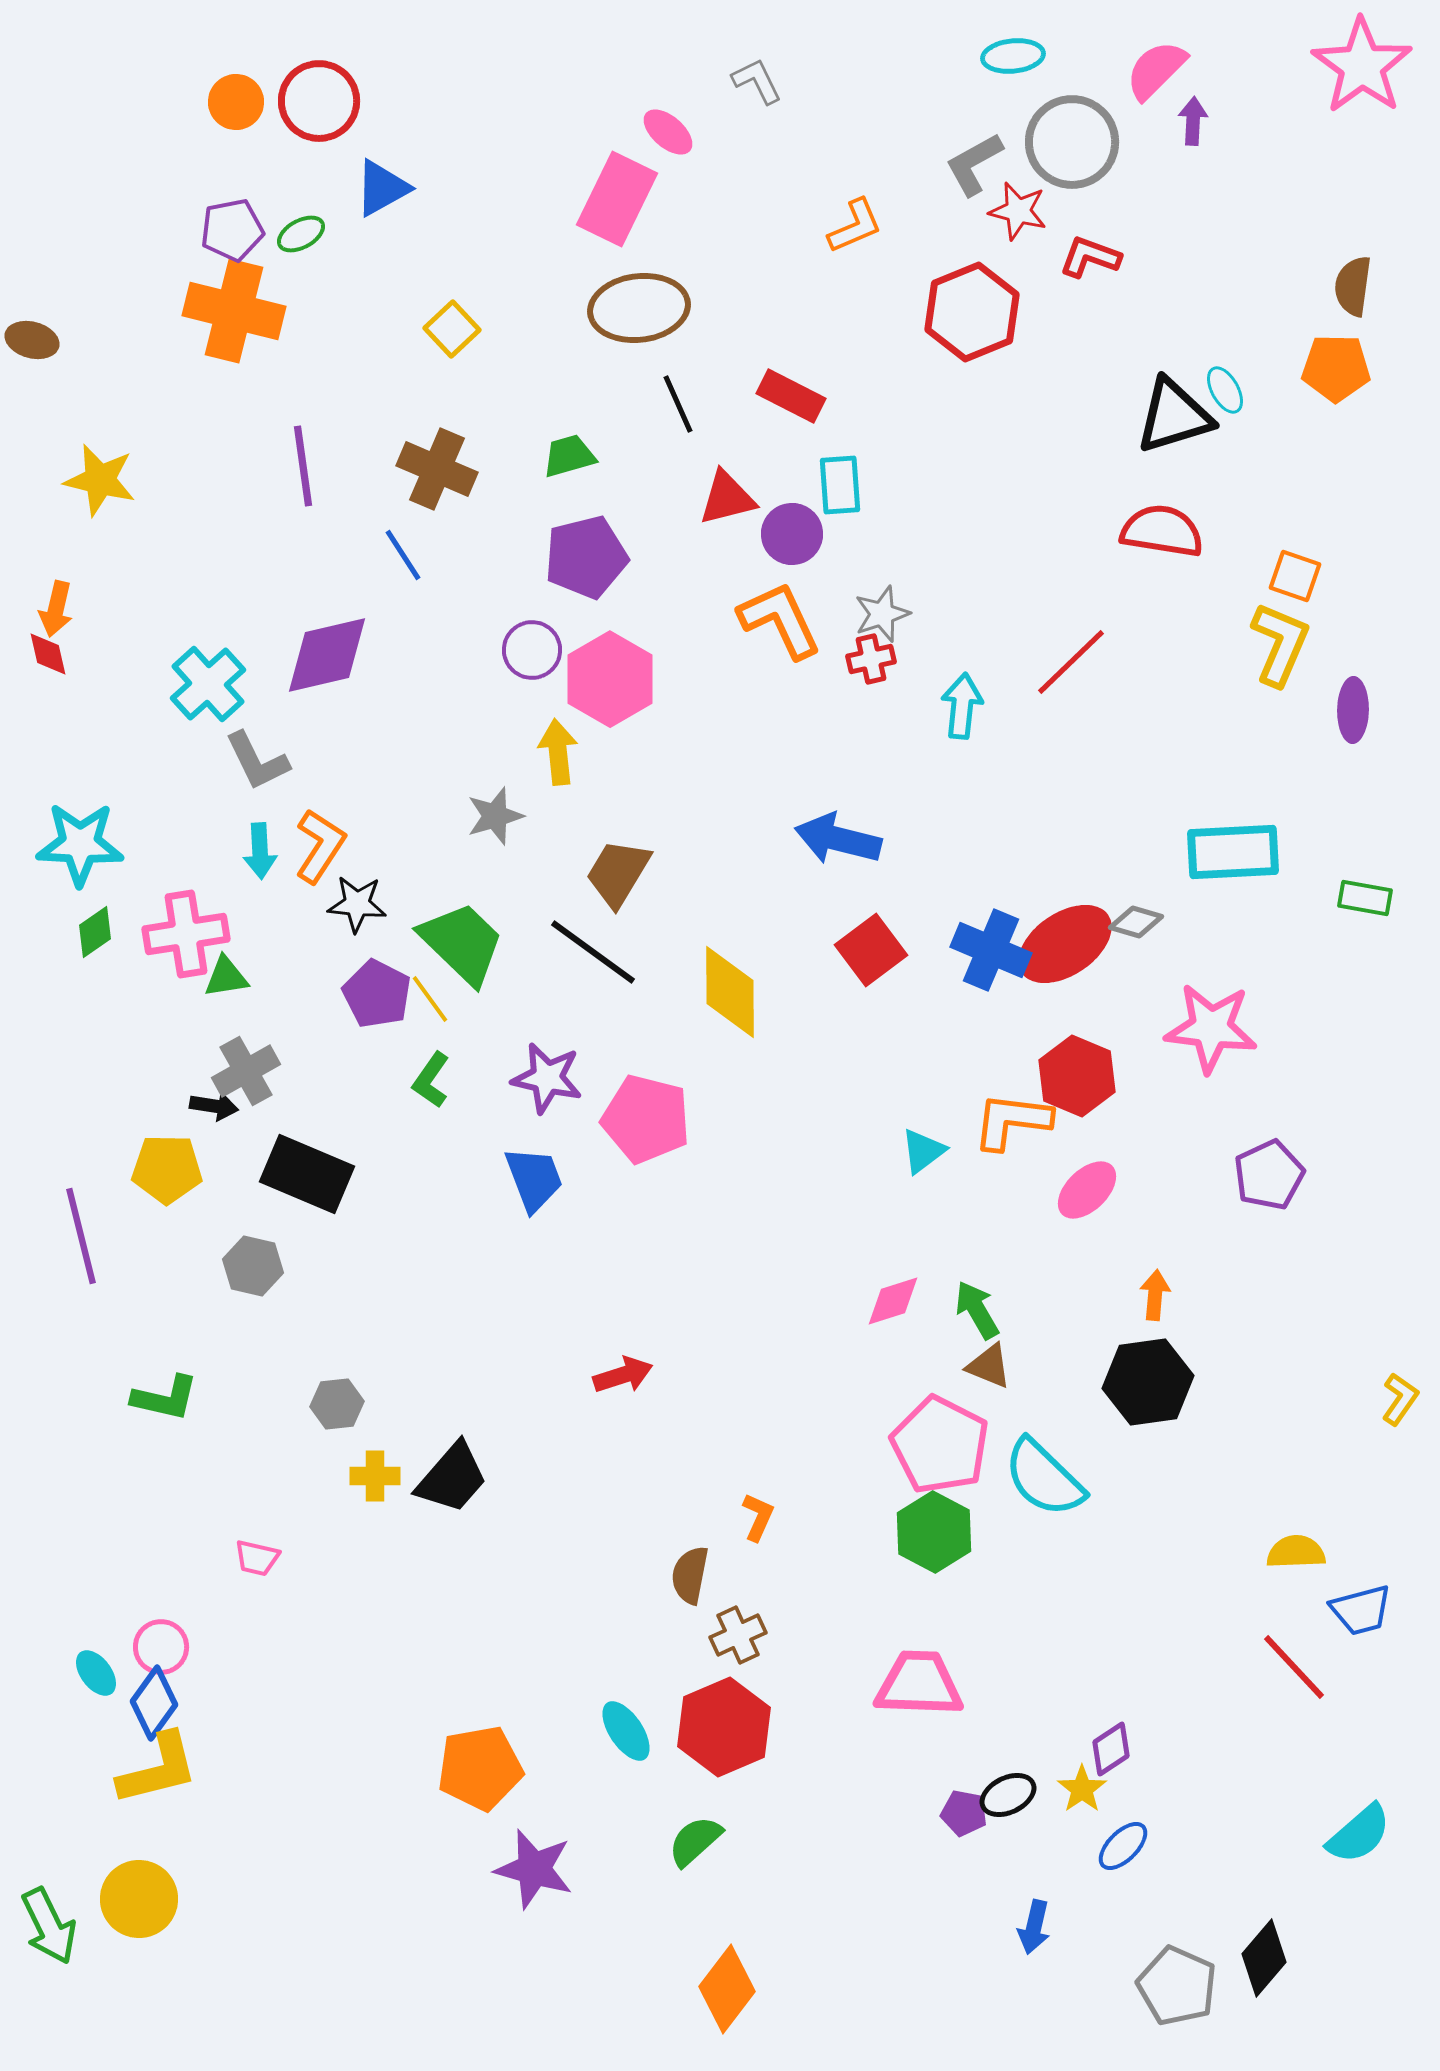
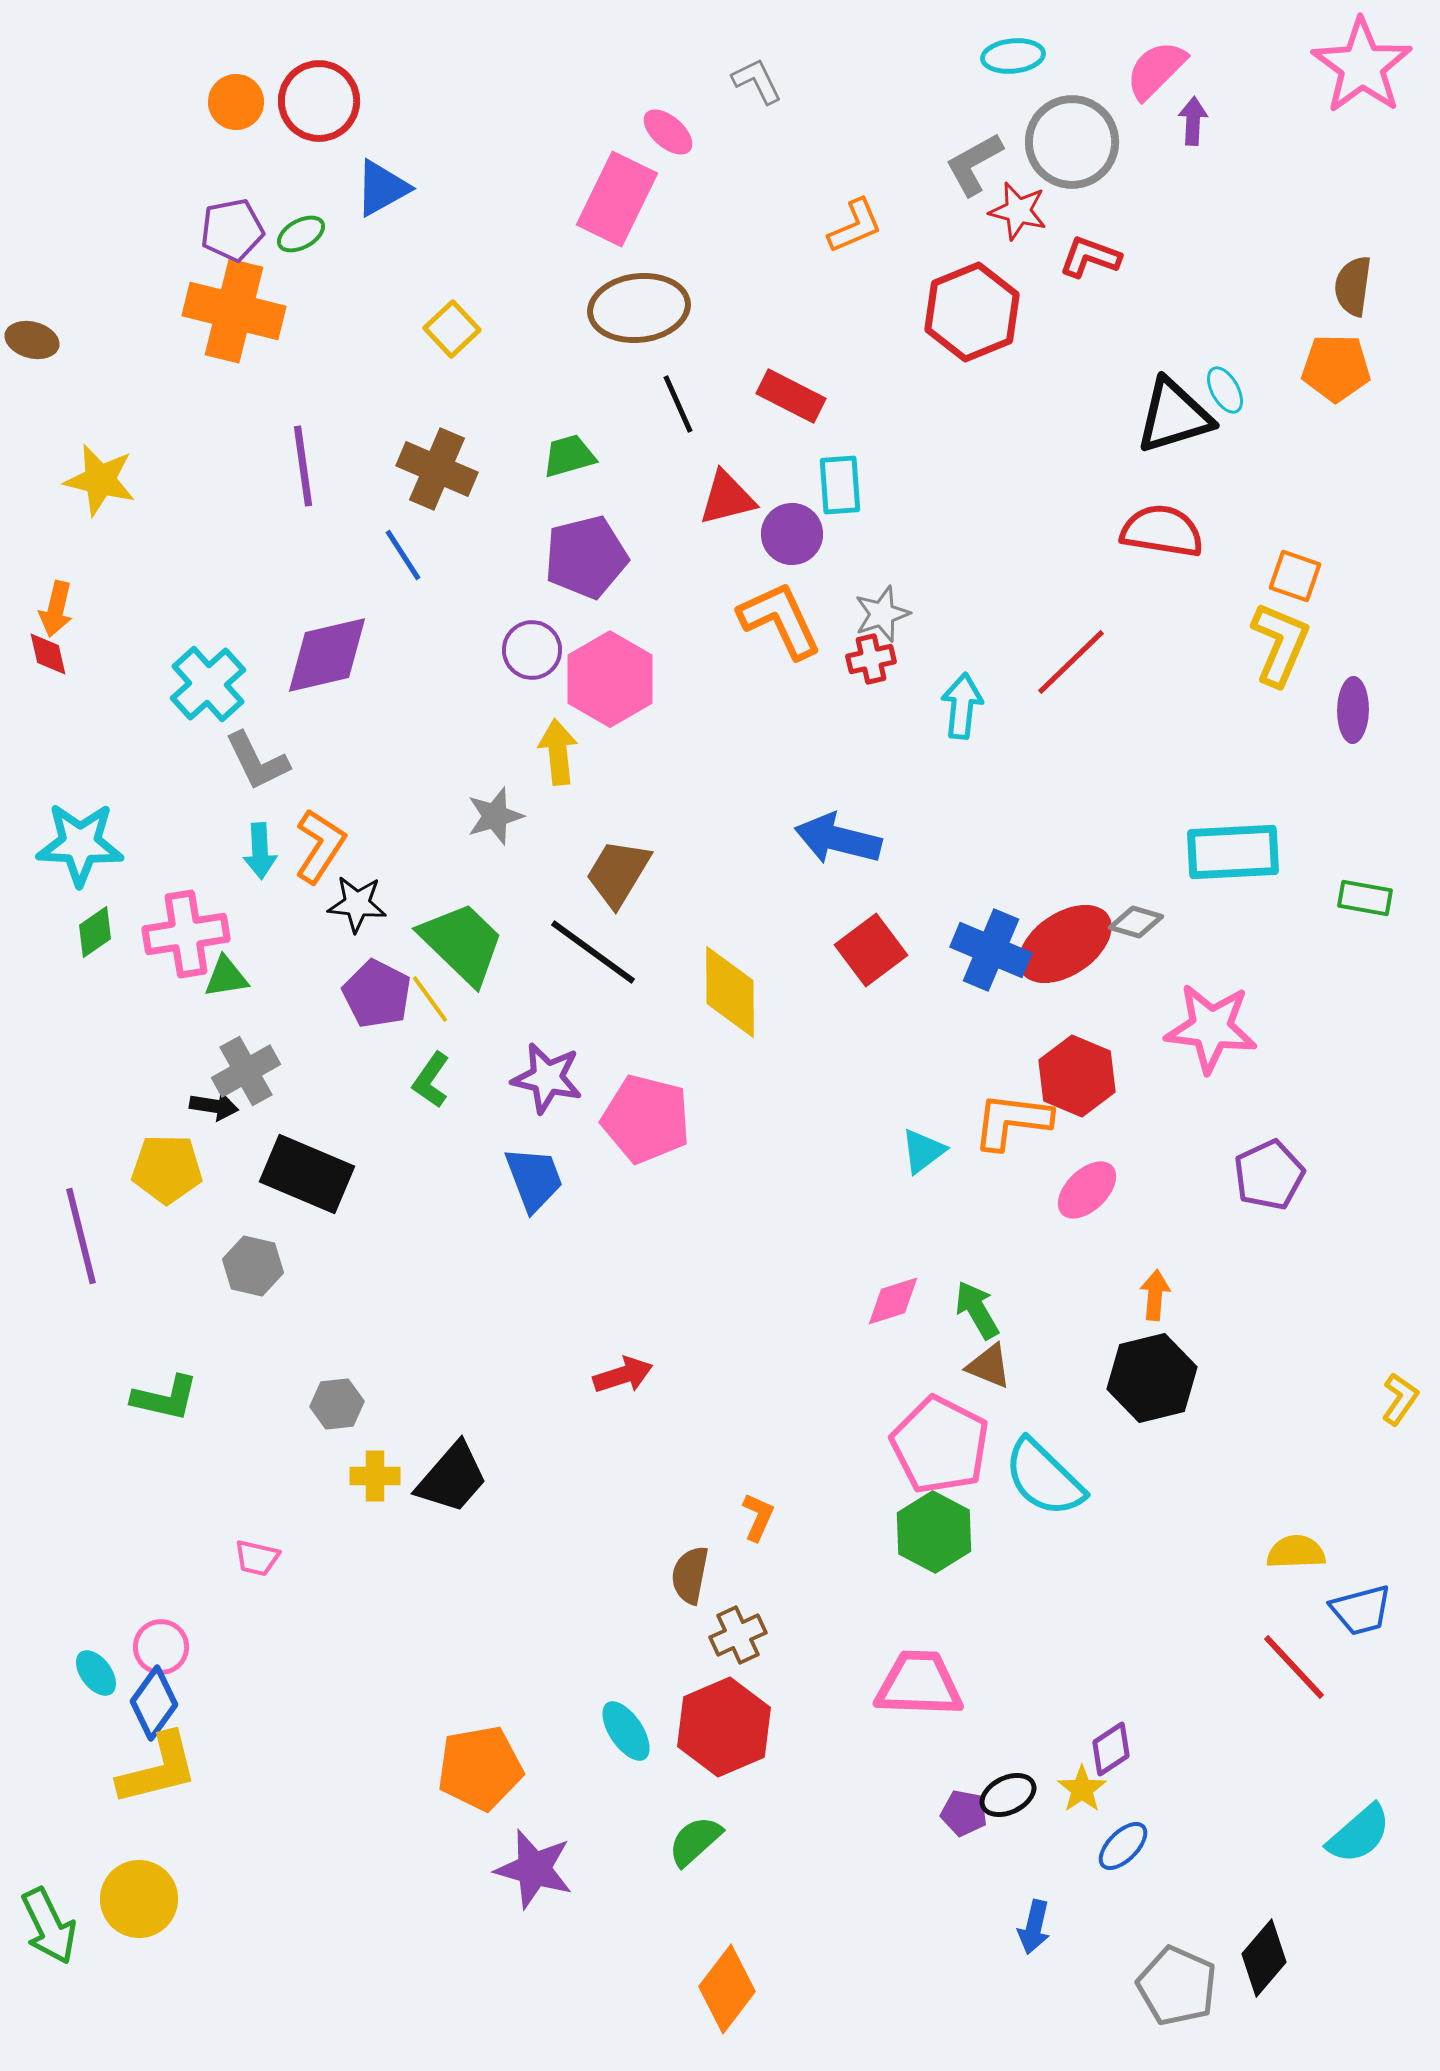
black hexagon at (1148, 1382): moved 4 px right, 4 px up; rotated 6 degrees counterclockwise
